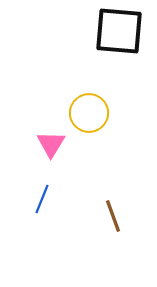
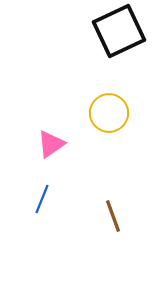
black square: rotated 30 degrees counterclockwise
yellow circle: moved 20 px right
pink triangle: rotated 24 degrees clockwise
